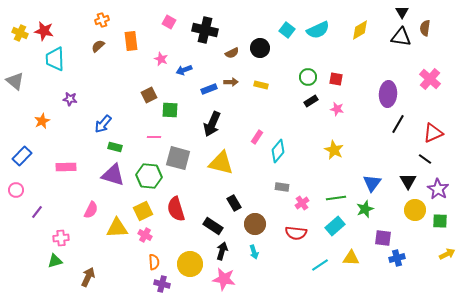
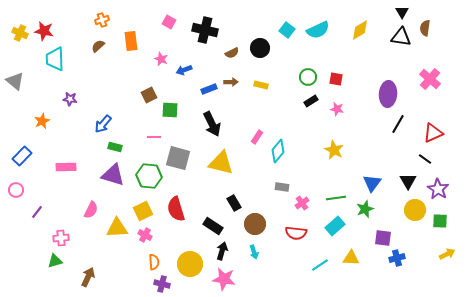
black arrow at (212, 124): rotated 50 degrees counterclockwise
